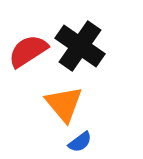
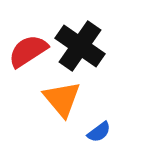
orange triangle: moved 2 px left, 5 px up
blue semicircle: moved 19 px right, 10 px up
